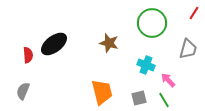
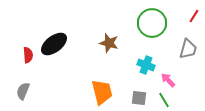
red line: moved 3 px down
gray square: rotated 21 degrees clockwise
